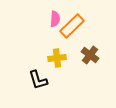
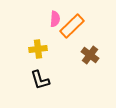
yellow cross: moved 19 px left, 9 px up
black L-shape: moved 2 px right
